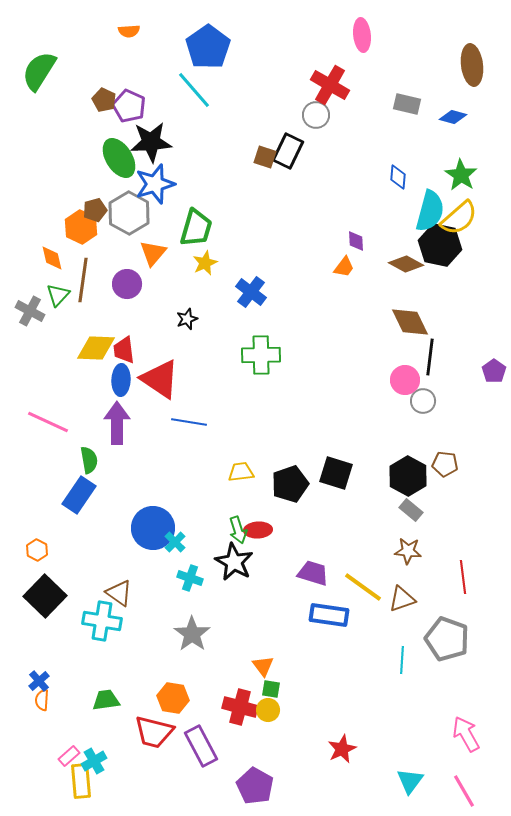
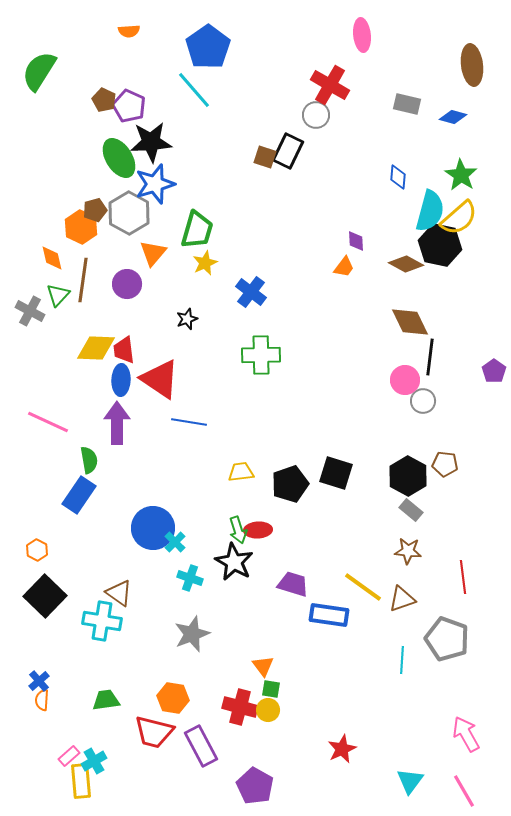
green trapezoid at (196, 228): moved 1 px right, 2 px down
purple trapezoid at (313, 573): moved 20 px left, 11 px down
gray star at (192, 634): rotated 15 degrees clockwise
